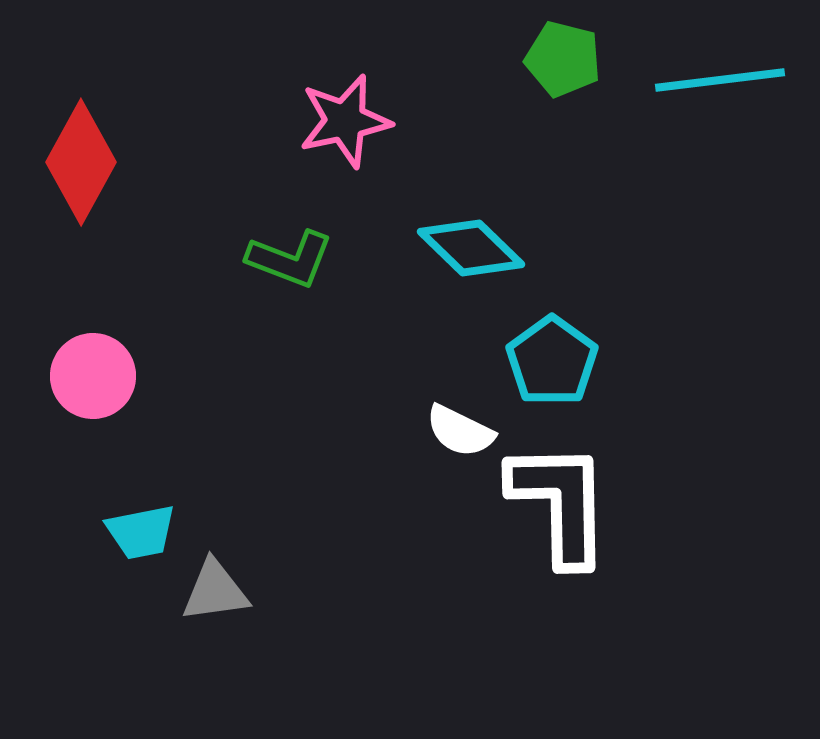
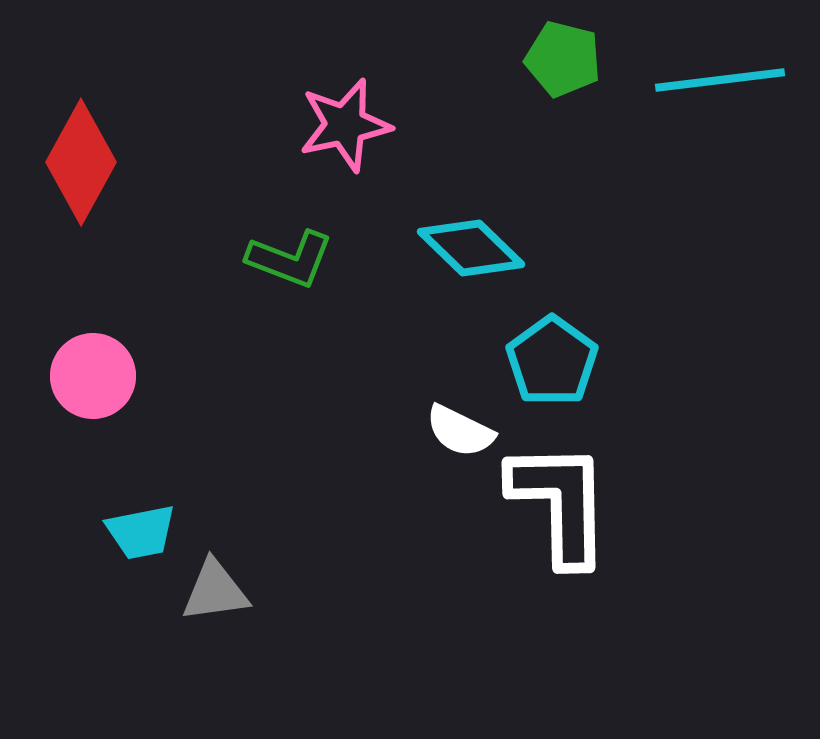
pink star: moved 4 px down
